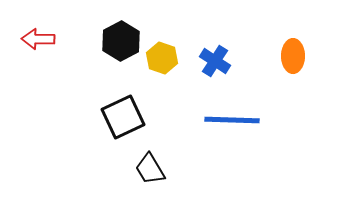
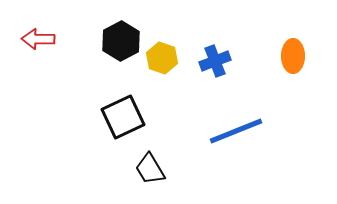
blue cross: rotated 36 degrees clockwise
blue line: moved 4 px right, 11 px down; rotated 24 degrees counterclockwise
